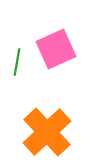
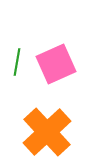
pink square: moved 15 px down
